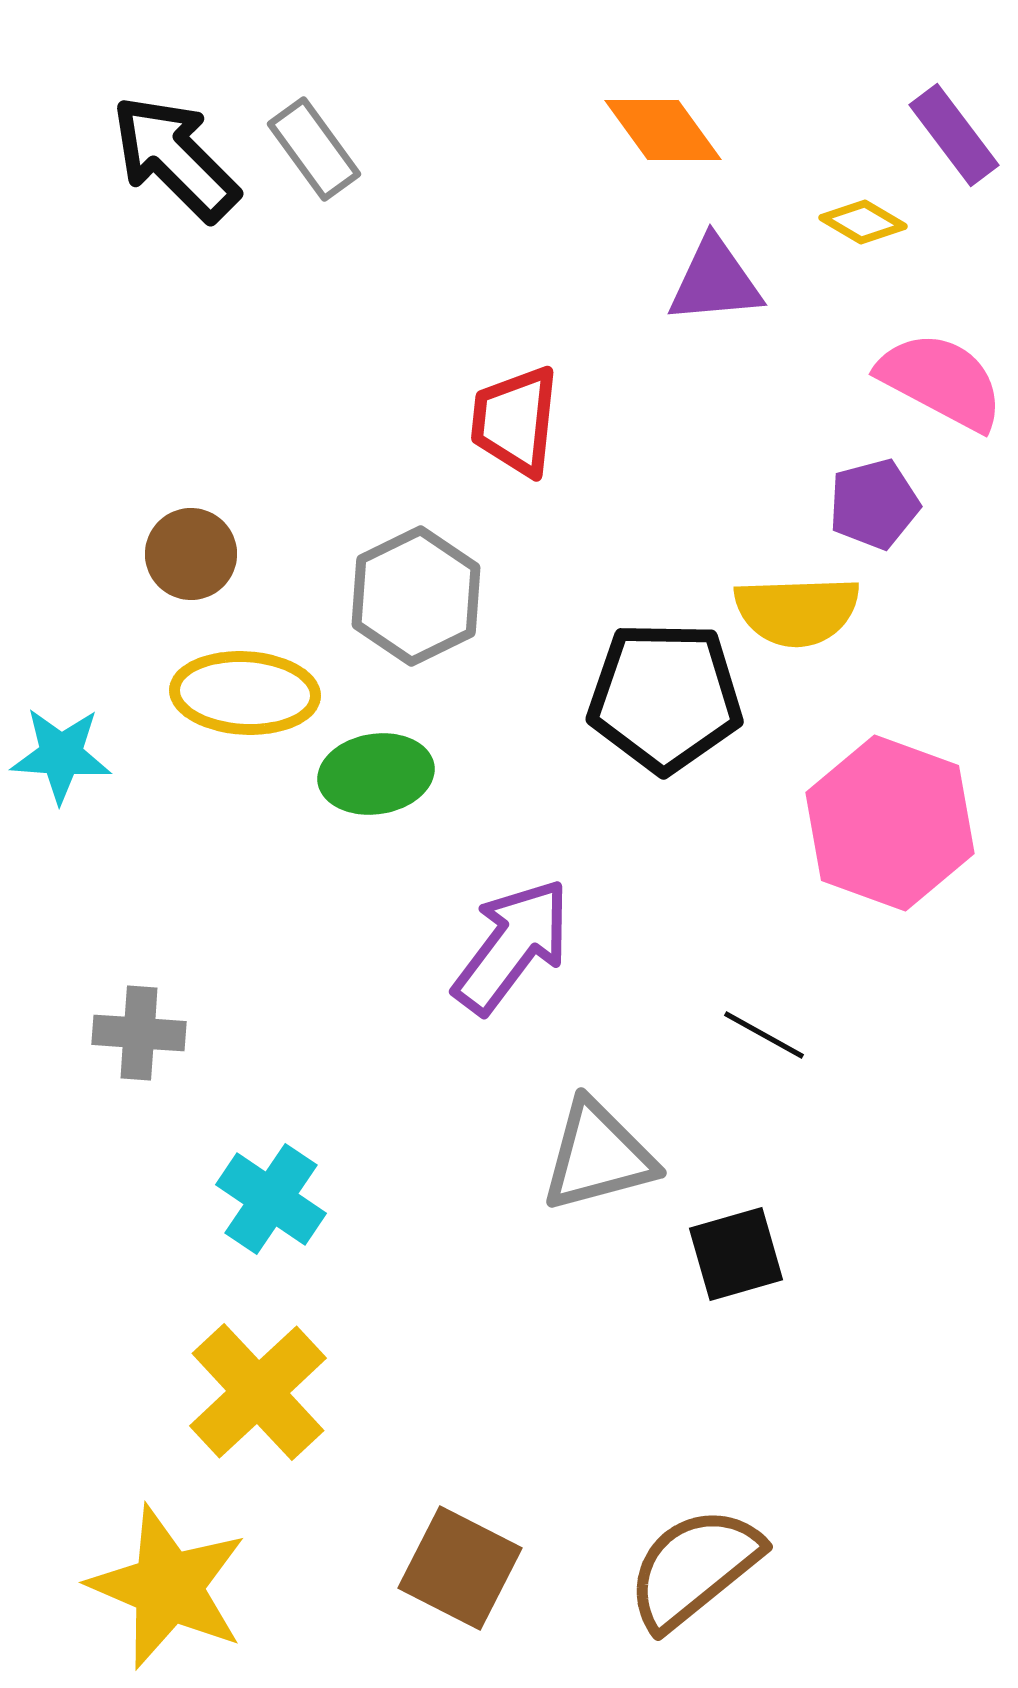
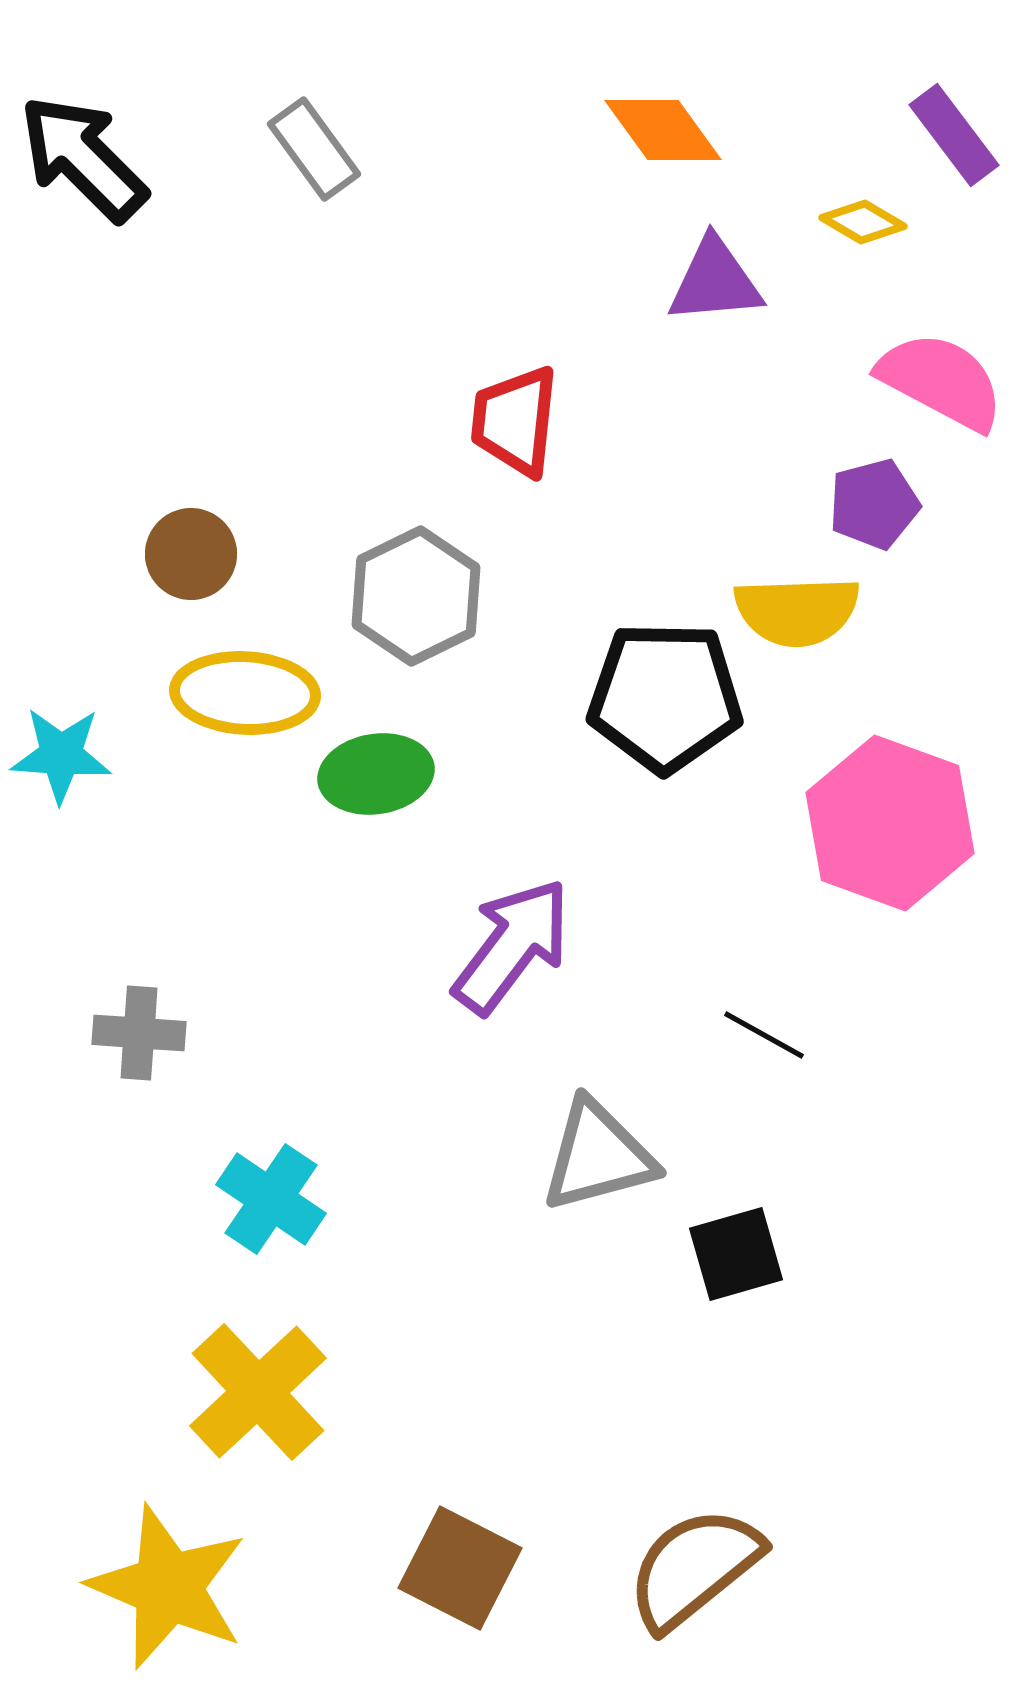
black arrow: moved 92 px left
